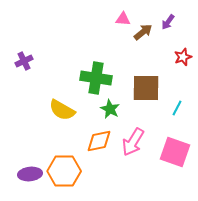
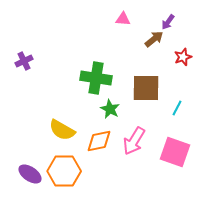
brown arrow: moved 11 px right, 7 px down
yellow semicircle: moved 20 px down
pink arrow: moved 1 px right, 1 px up
purple ellipse: rotated 40 degrees clockwise
